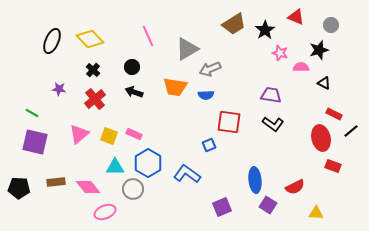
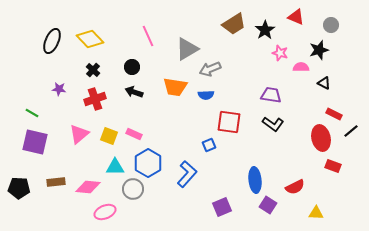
red cross at (95, 99): rotated 20 degrees clockwise
blue L-shape at (187, 174): rotated 96 degrees clockwise
pink diamond at (88, 187): rotated 45 degrees counterclockwise
